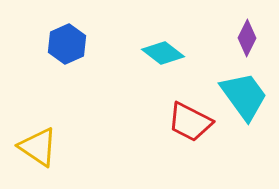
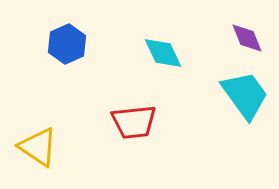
purple diamond: rotated 48 degrees counterclockwise
cyan diamond: rotated 27 degrees clockwise
cyan trapezoid: moved 1 px right, 1 px up
red trapezoid: moved 56 px left; rotated 33 degrees counterclockwise
